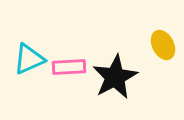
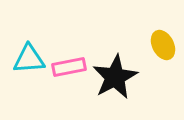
cyan triangle: rotated 20 degrees clockwise
pink rectangle: rotated 8 degrees counterclockwise
